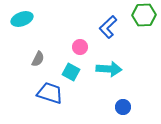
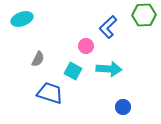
pink circle: moved 6 px right, 1 px up
cyan square: moved 2 px right, 1 px up
